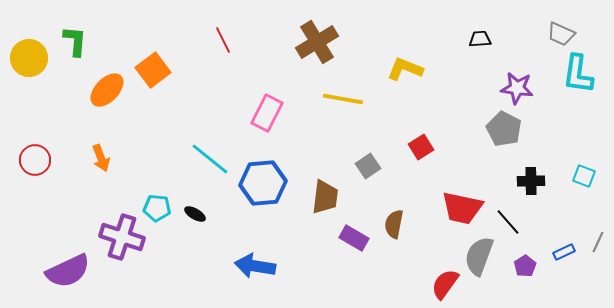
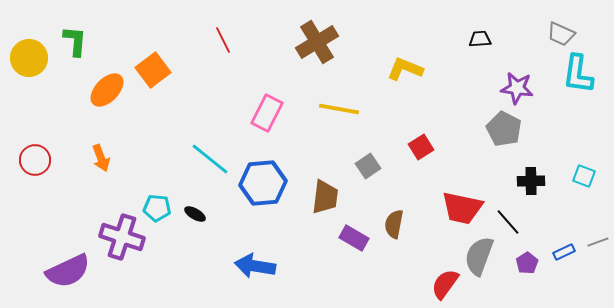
yellow line: moved 4 px left, 10 px down
gray line: rotated 45 degrees clockwise
purple pentagon: moved 2 px right, 3 px up
